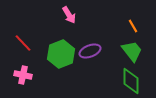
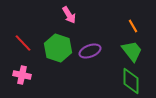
green hexagon: moved 3 px left, 6 px up; rotated 20 degrees counterclockwise
pink cross: moved 1 px left
